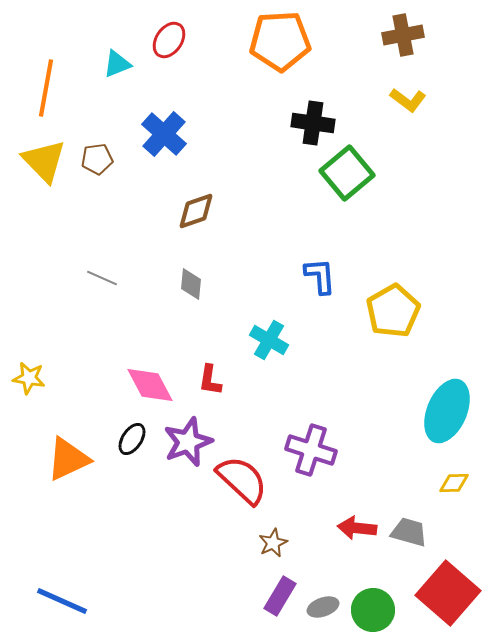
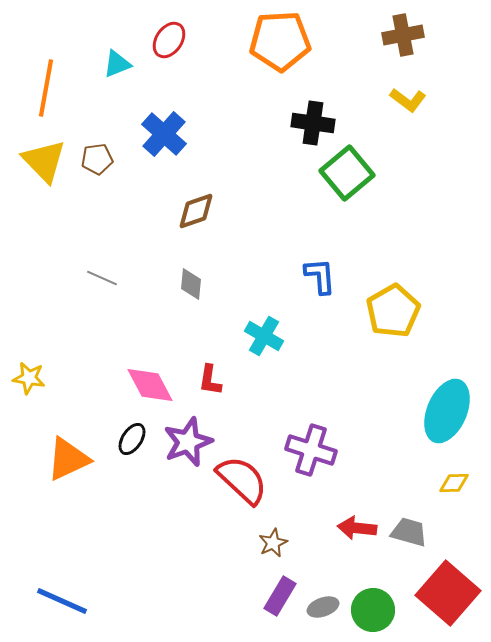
cyan cross: moved 5 px left, 4 px up
